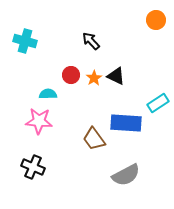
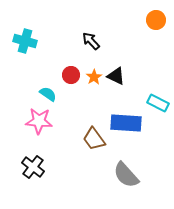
orange star: moved 1 px up
cyan semicircle: rotated 36 degrees clockwise
cyan rectangle: rotated 60 degrees clockwise
black cross: rotated 15 degrees clockwise
gray semicircle: rotated 76 degrees clockwise
